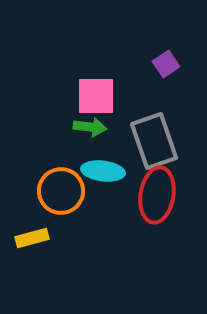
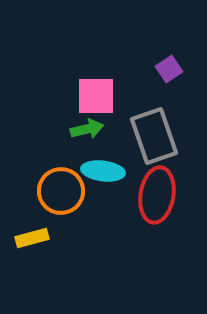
purple square: moved 3 px right, 5 px down
green arrow: moved 3 px left, 2 px down; rotated 20 degrees counterclockwise
gray rectangle: moved 5 px up
